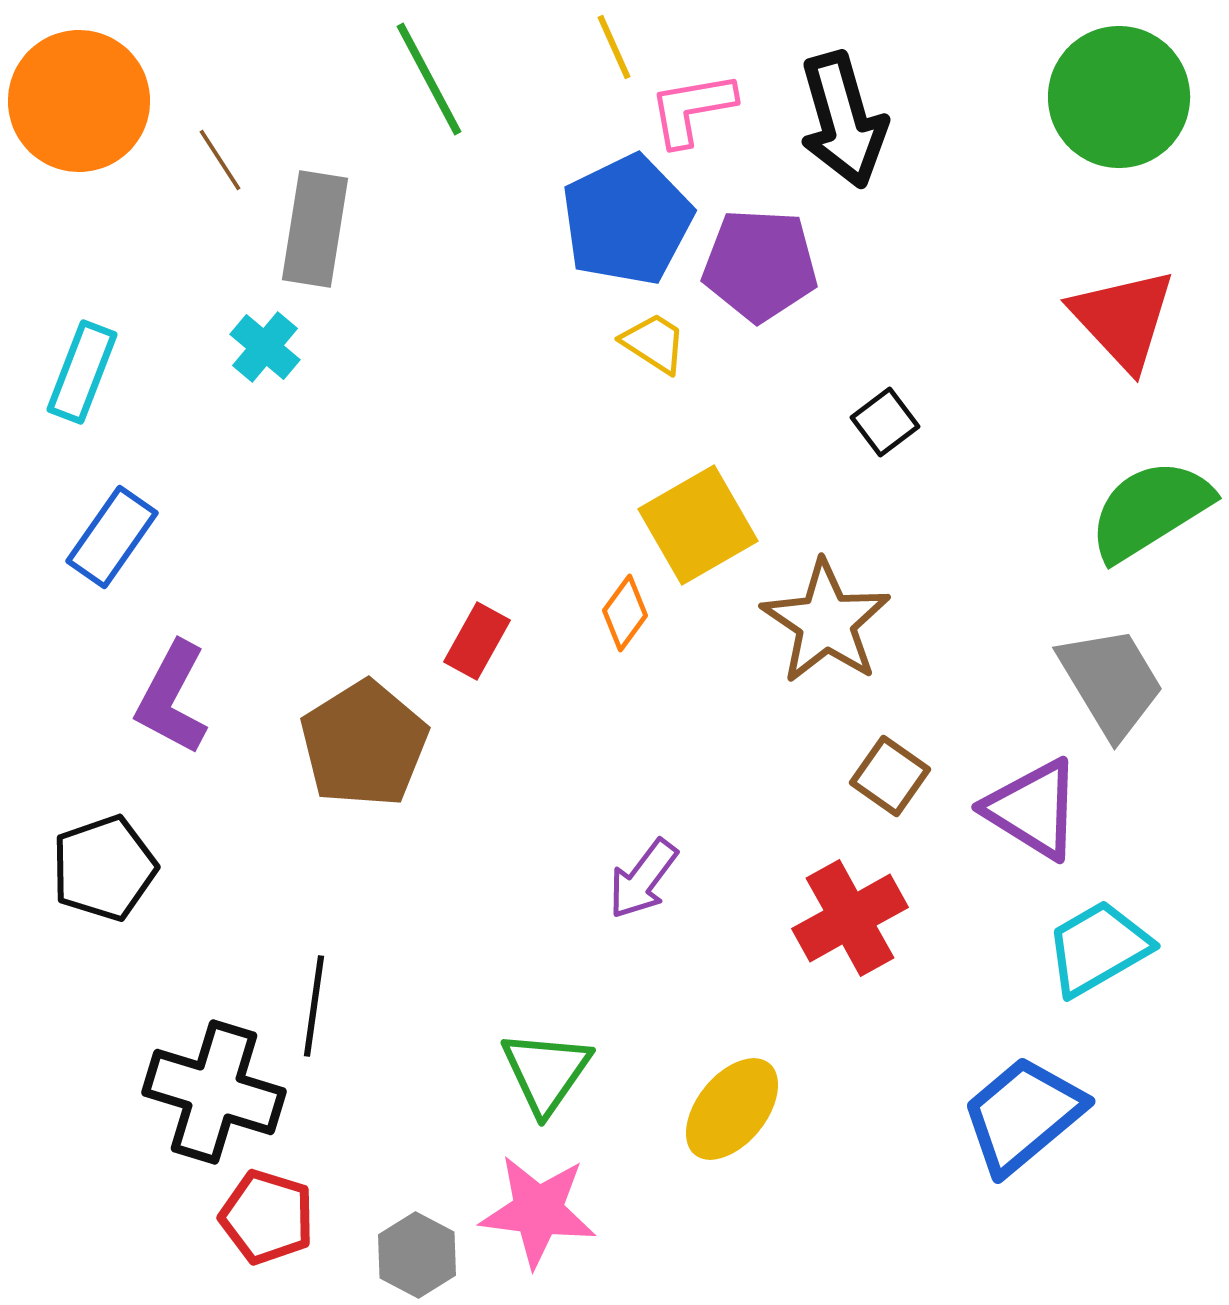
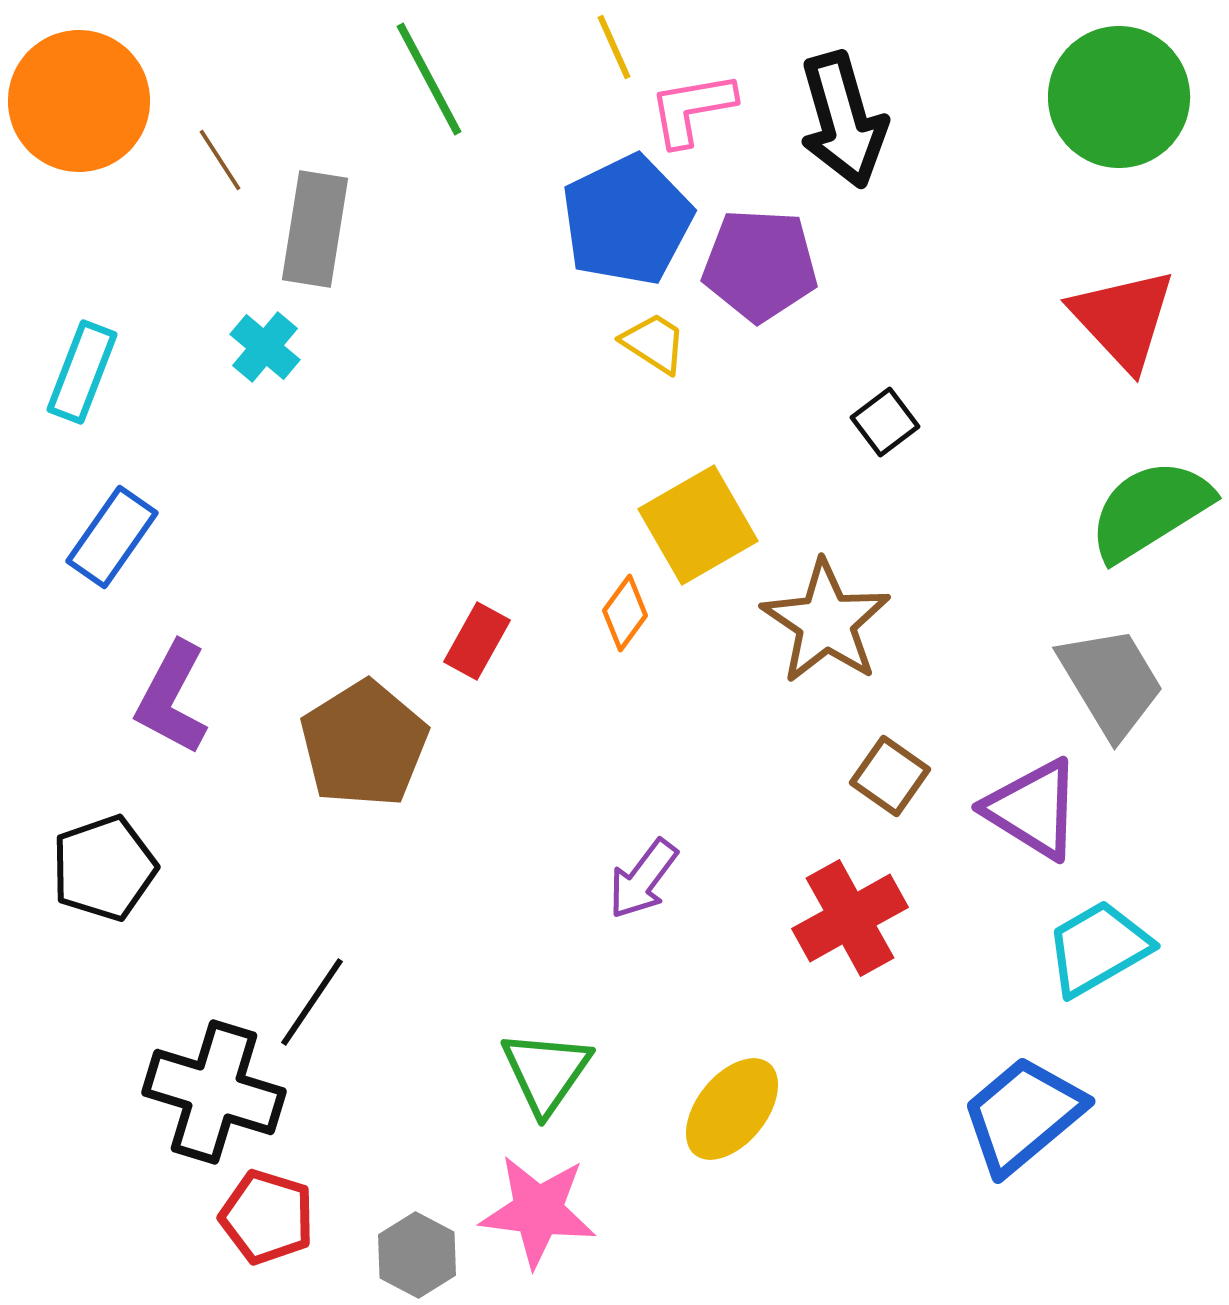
black line: moved 2 px left, 4 px up; rotated 26 degrees clockwise
